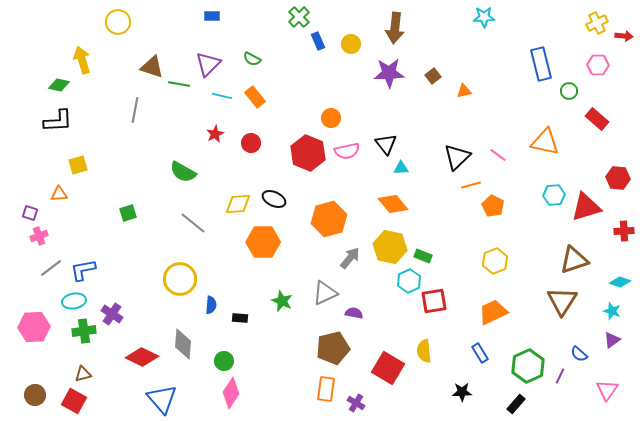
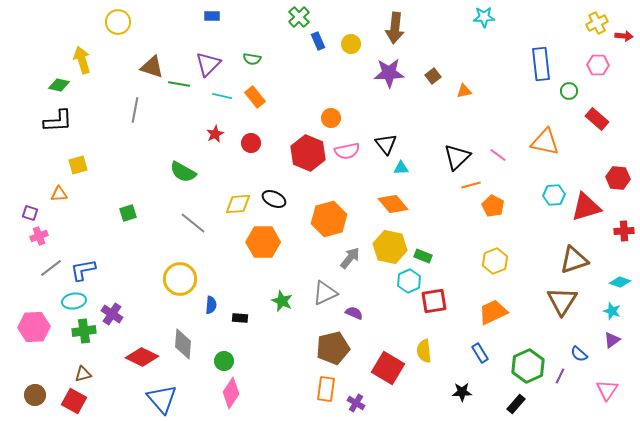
green semicircle at (252, 59): rotated 18 degrees counterclockwise
blue rectangle at (541, 64): rotated 8 degrees clockwise
purple semicircle at (354, 313): rotated 12 degrees clockwise
